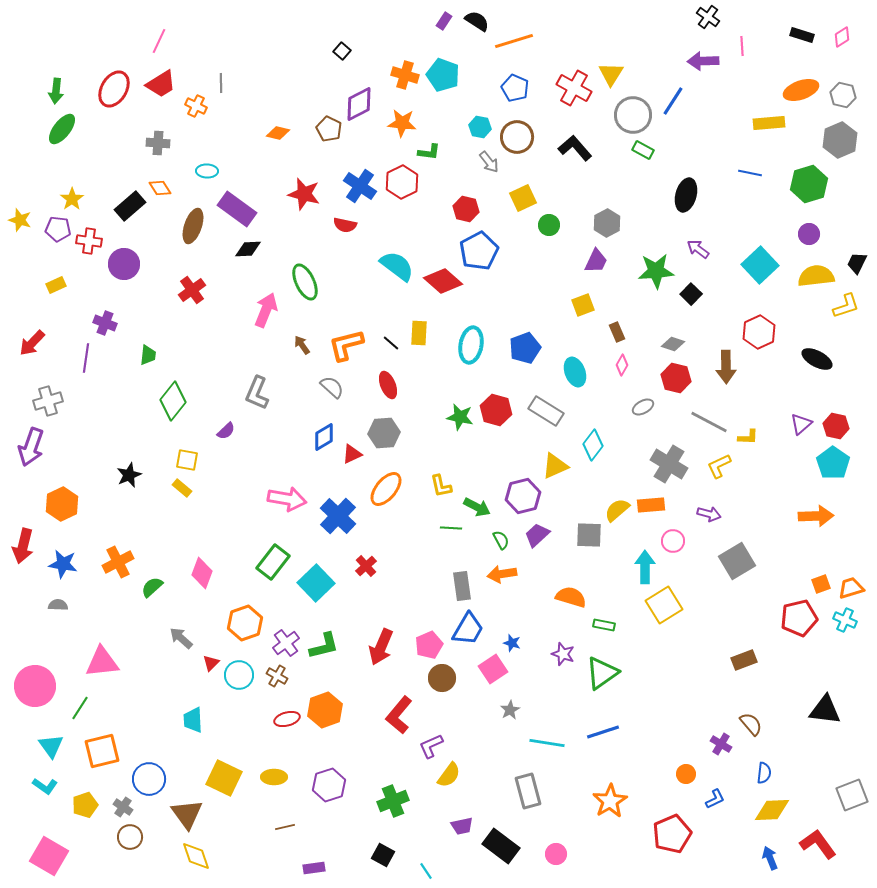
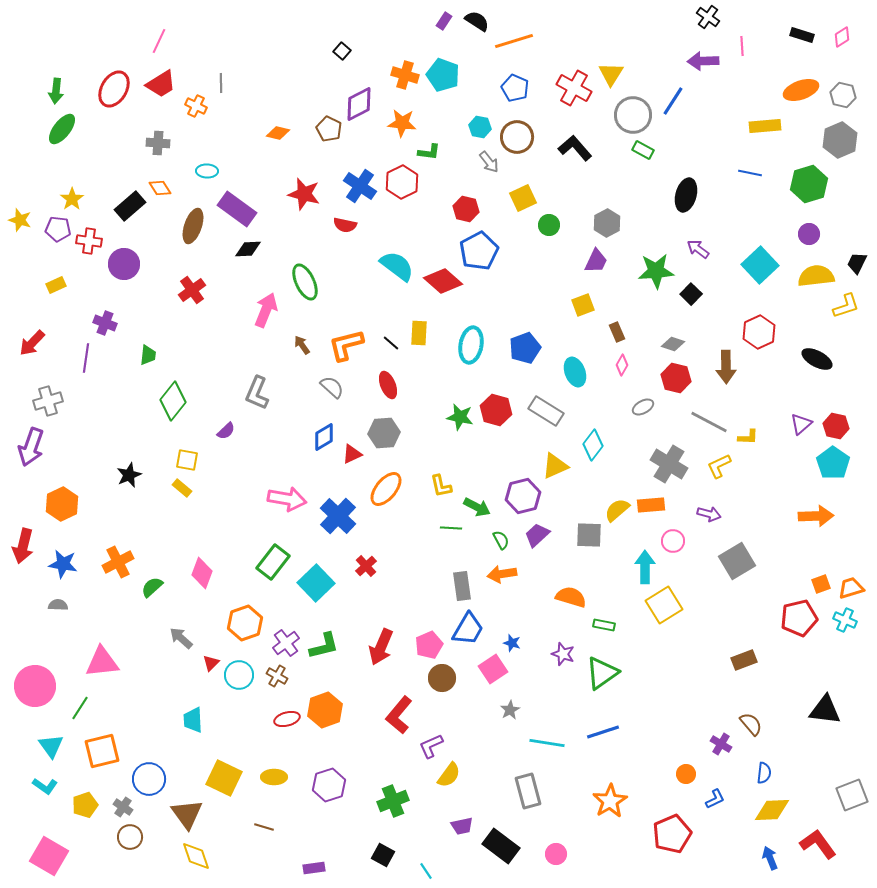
yellow rectangle at (769, 123): moved 4 px left, 3 px down
brown line at (285, 827): moved 21 px left; rotated 30 degrees clockwise
